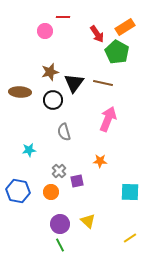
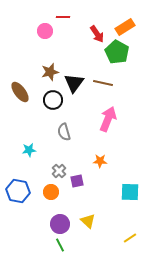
brown ellipse: rotated 50 degrees clockwise
